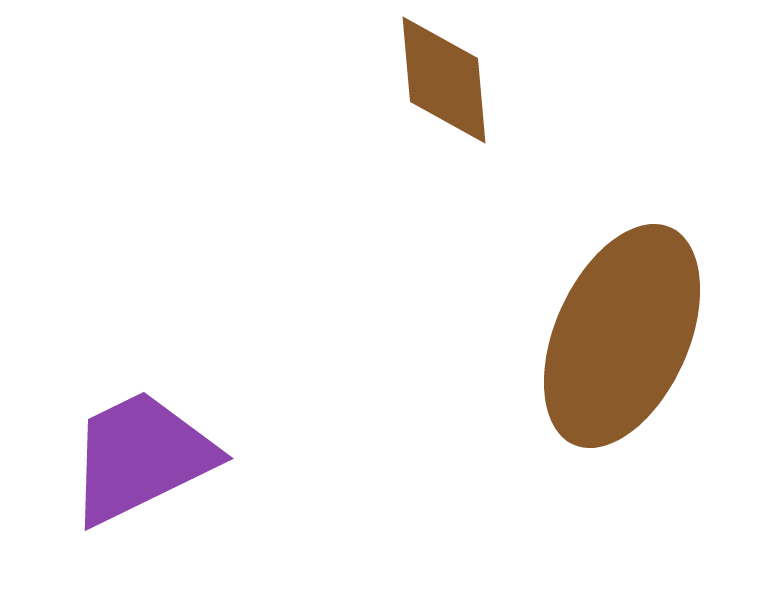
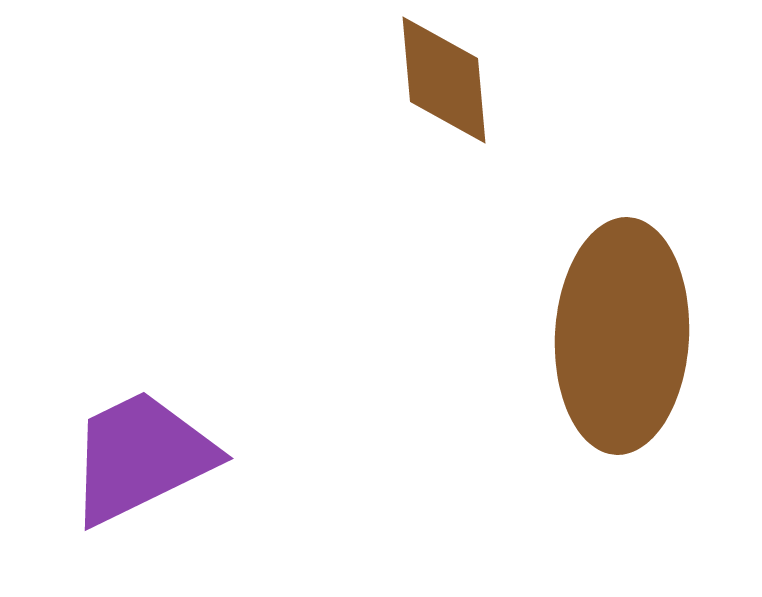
brown ellipse: rotated 21 degrees counterclockwise
